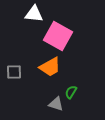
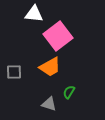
pink square: rotated 24 degrees clockwise
green semicircle: moved 2 px left
gray triangle: moved 7 px left
